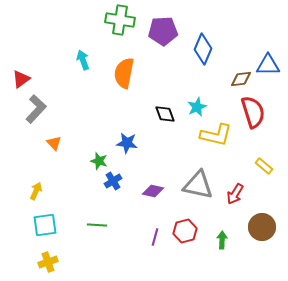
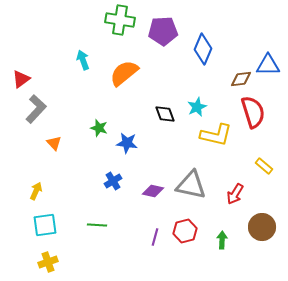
orange semicircle: rotated 40 degrees clockwise
green star: moved 33 px up
gray triangle: moved 7 px left
